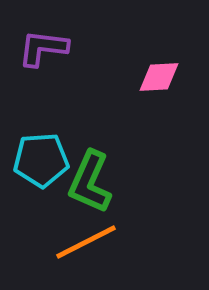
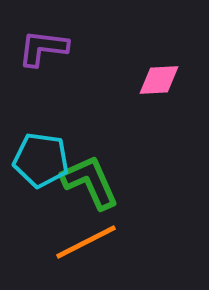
pink diamond: moved 3 px down
cyan pentagon: rotated 12 degrees clockwise
green L-shape: rotated 132 degrees clockwise
